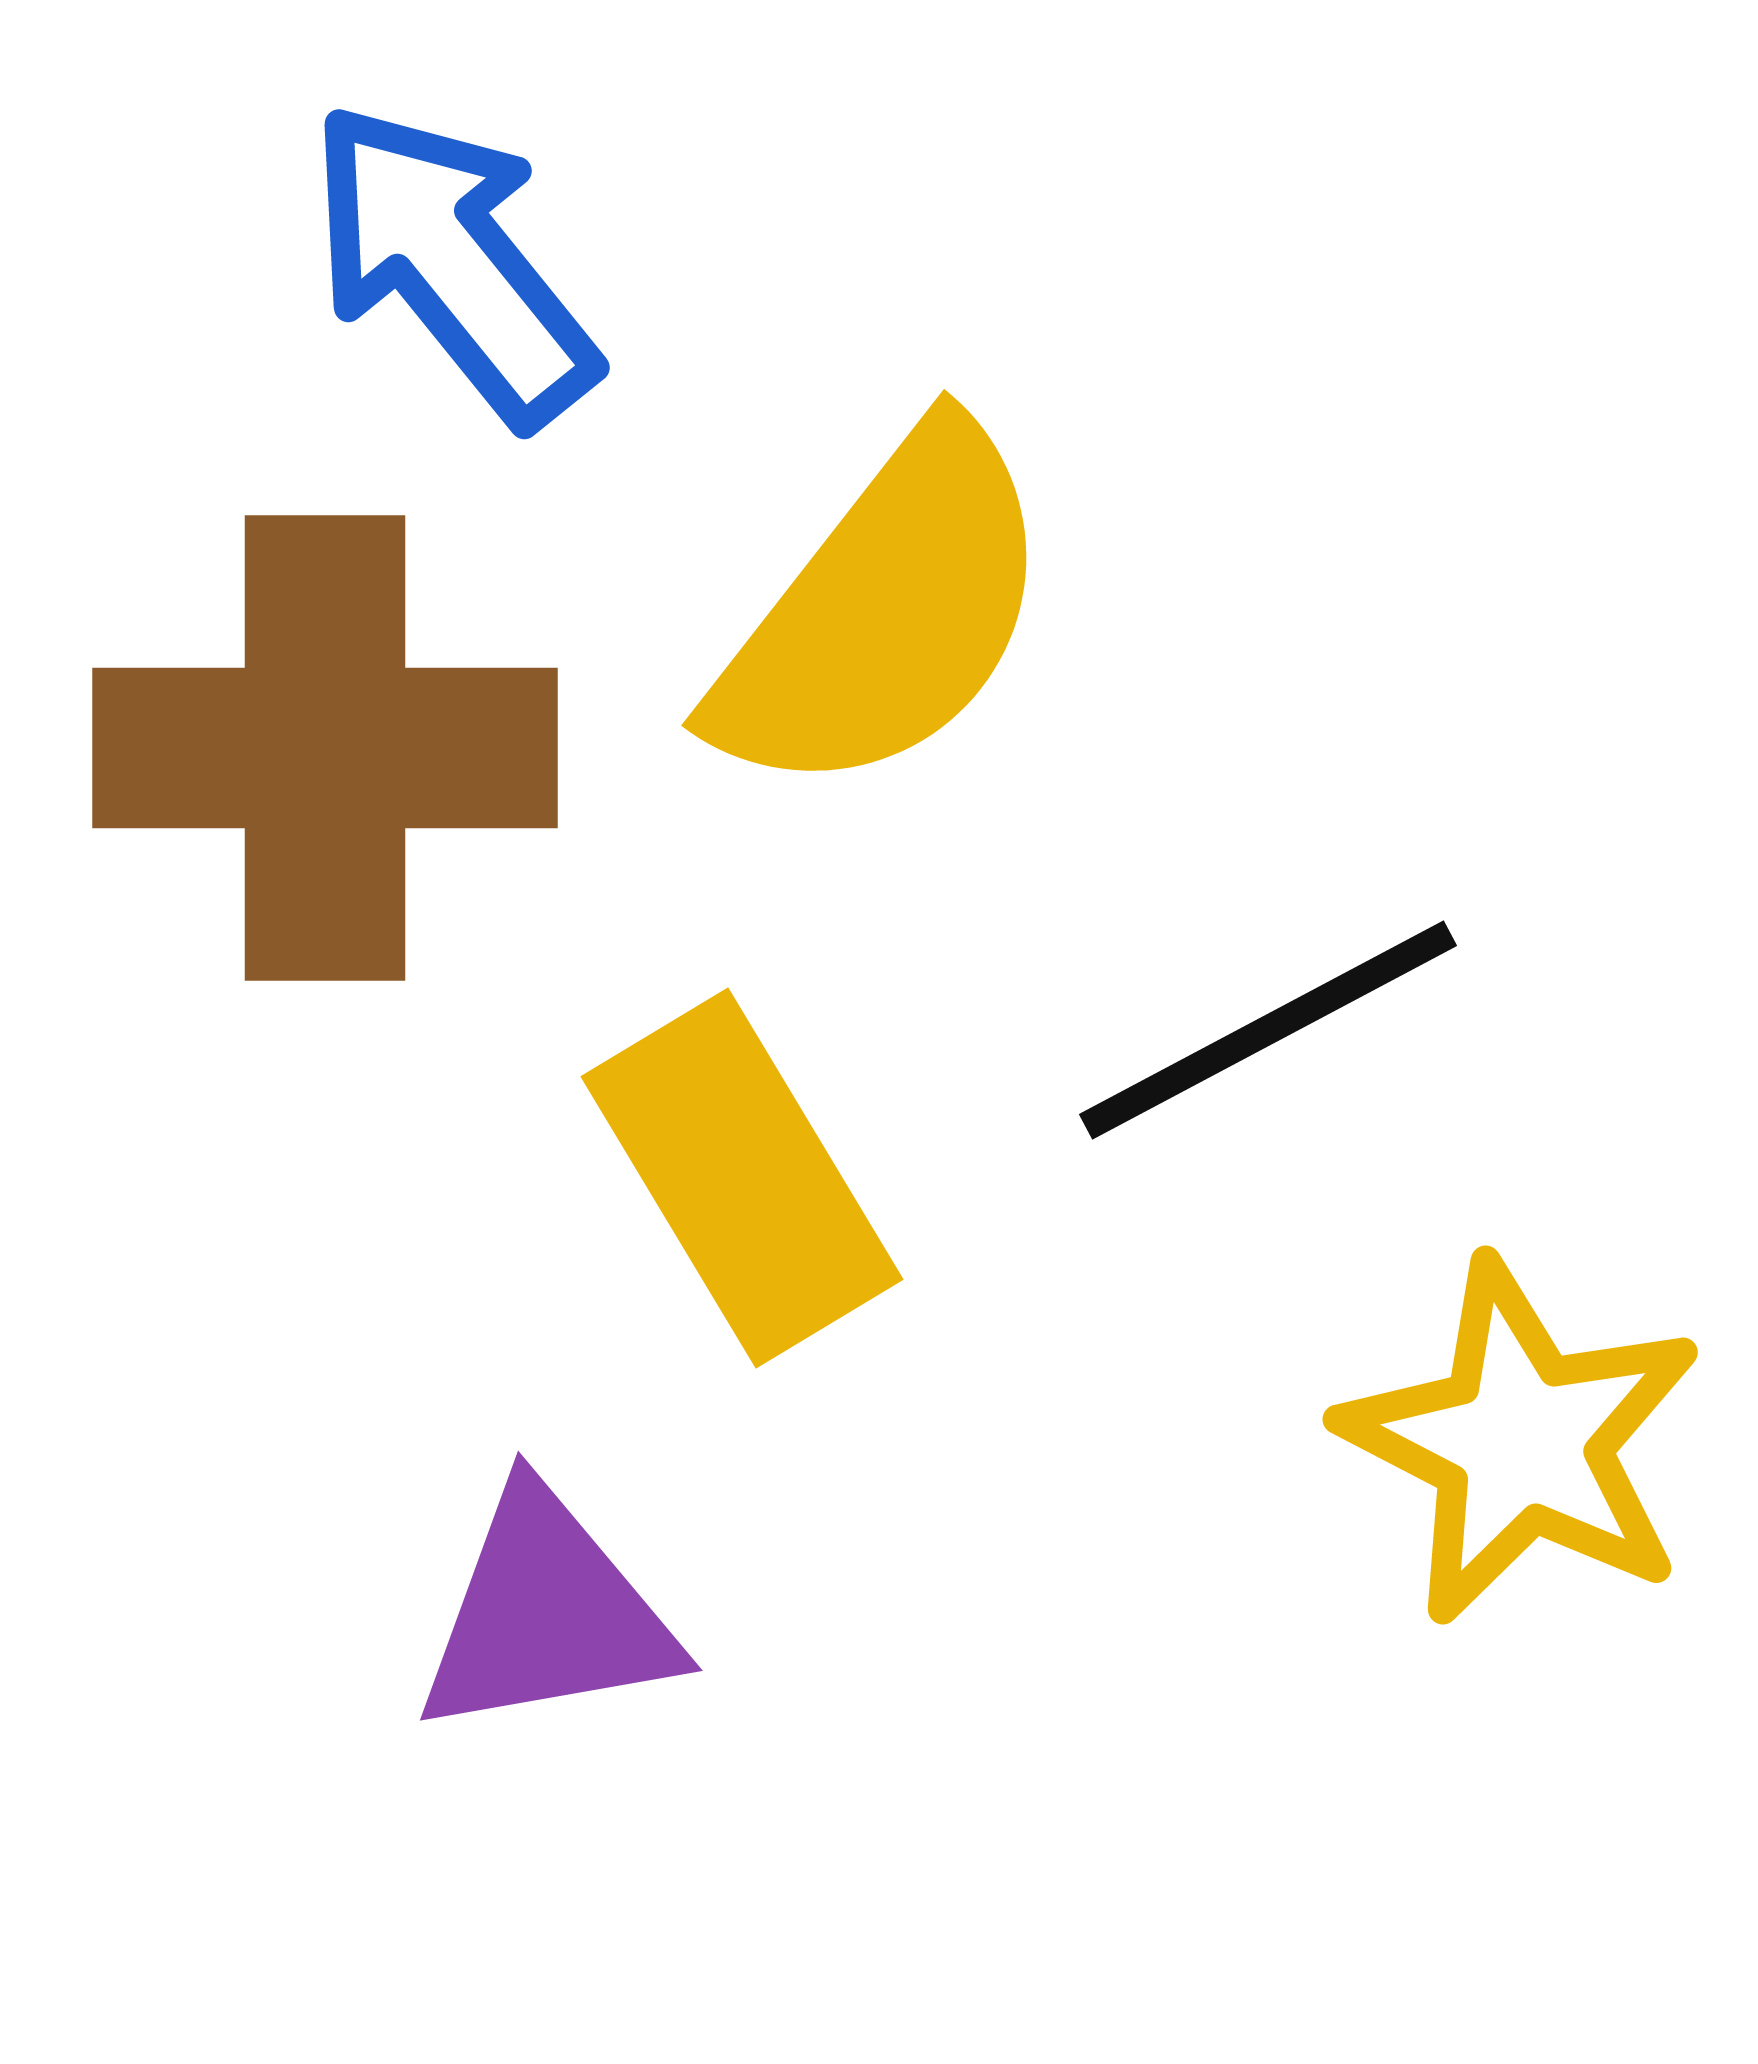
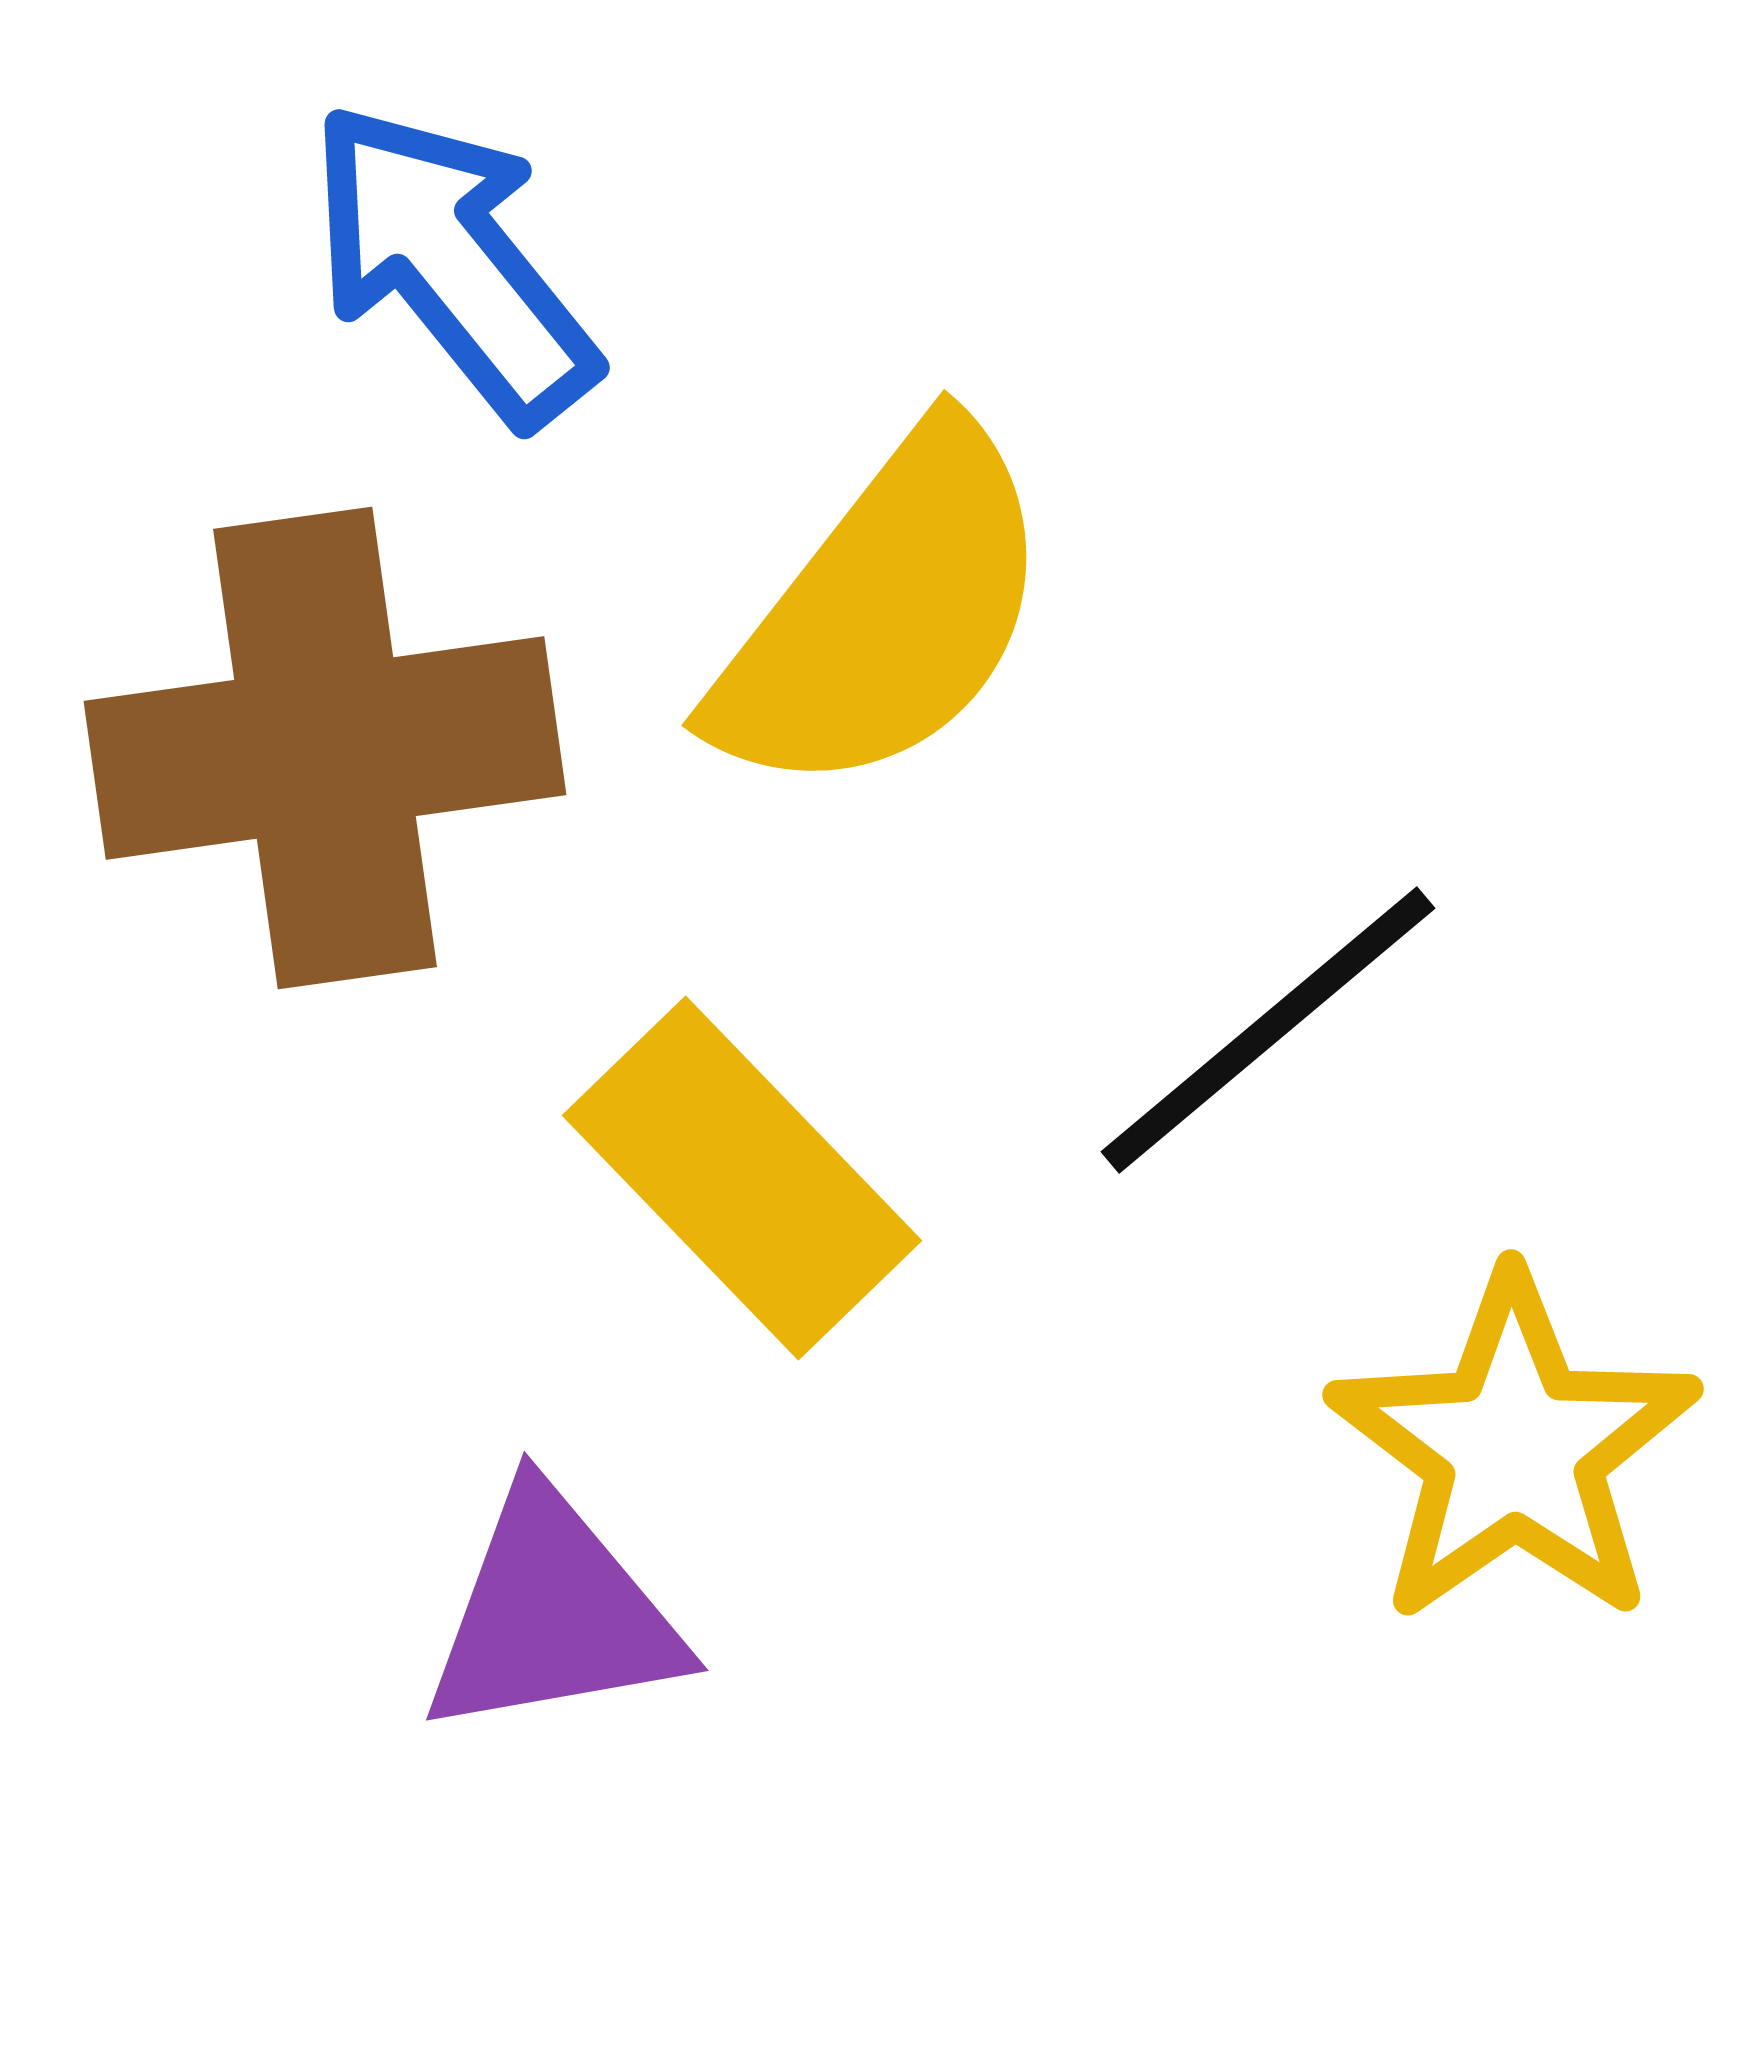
brown cross: rotated 8 degrees counterclockwise
black line: rotated 12 degrees counterclockwise
yellow rectangle: rotated 13 degrees counterclockwise
yellow star: moved 7 px left, 7 px down; rotated 10 degrees clockwise
purple triangle: moved 6 px right
